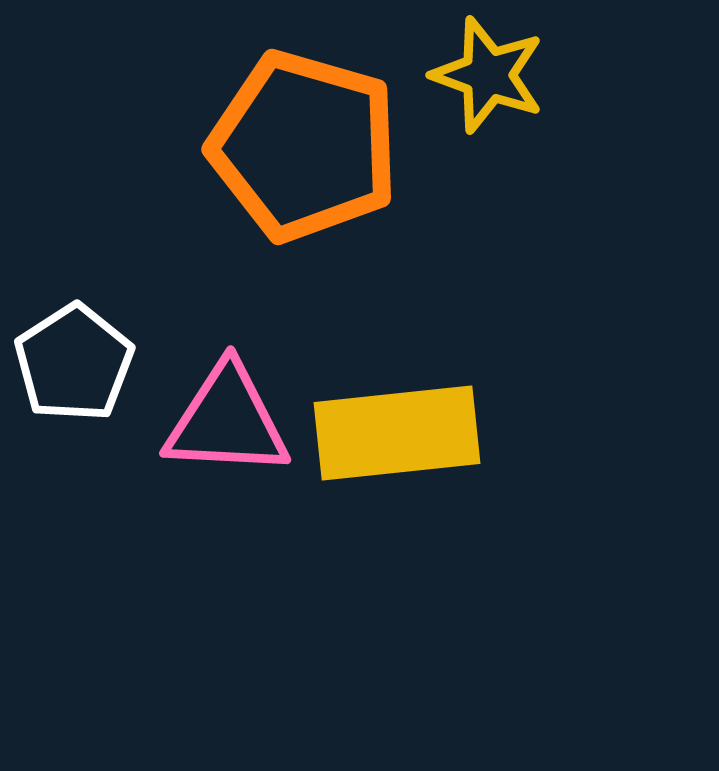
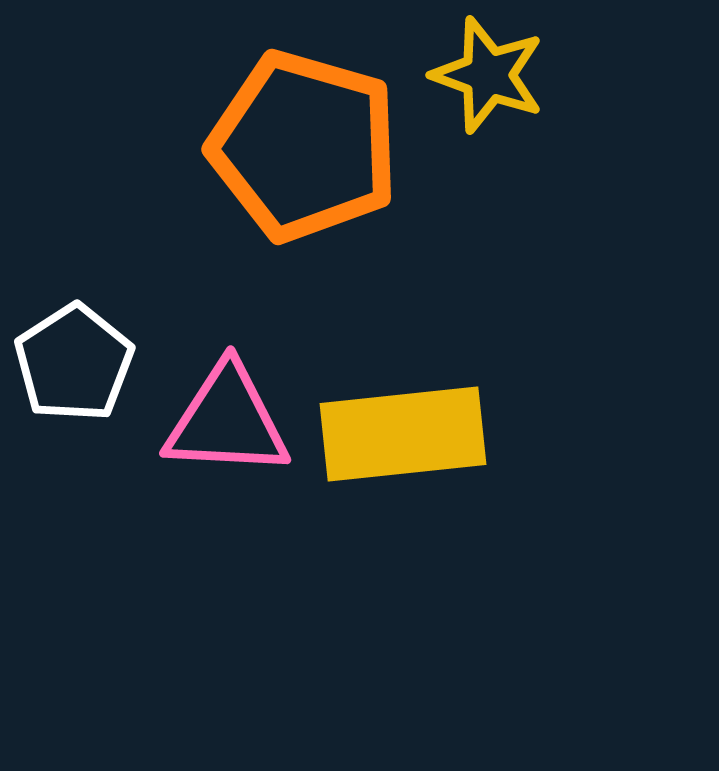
yellow rectangle: moved 6 px right, 1 px down
